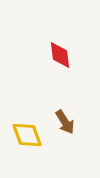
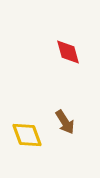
red diamond: moved 8 px right, 3 px up; rotated 8 degrees counterclockwise
